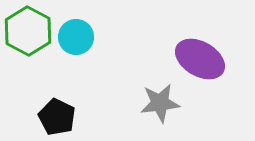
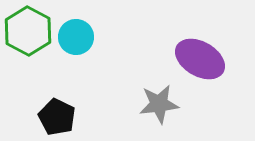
gray star: moved 1 px left, 1 px down
